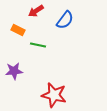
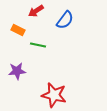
purple star: moved 3 px right
